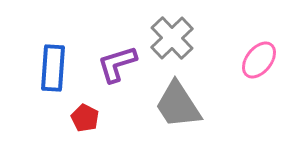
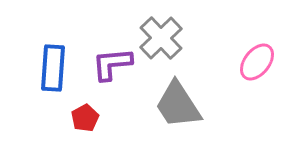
gray cross: moved 11 px left
pink ellipse: moved 2 px left, 2 px down
purple L-shape: moved 5 px left; rotated 12 degrees clockwise
red pentagon: rotated 16 degrees clockwise
